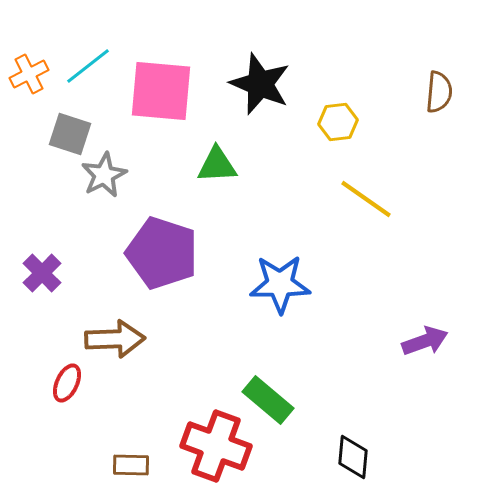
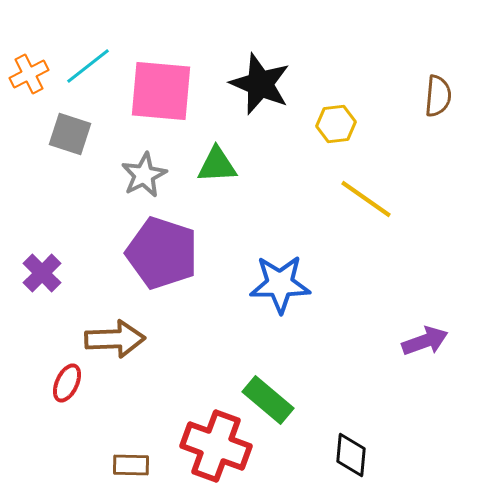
brown semicircle: moved 1 px left, 4 px down
yellow hexagon: moved 2 px left, 2 px down
gray star: moved 40 px right
black diamond: moved 2 px left, 2 px up
